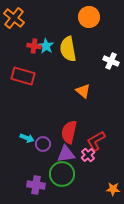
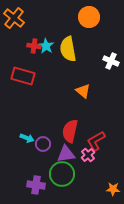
red semicircle: moved 1 px right, 1 px up
